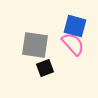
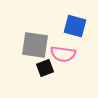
pink semicircle: moved 10 px left, 10 px down; rotated 140 degrees clockwise
